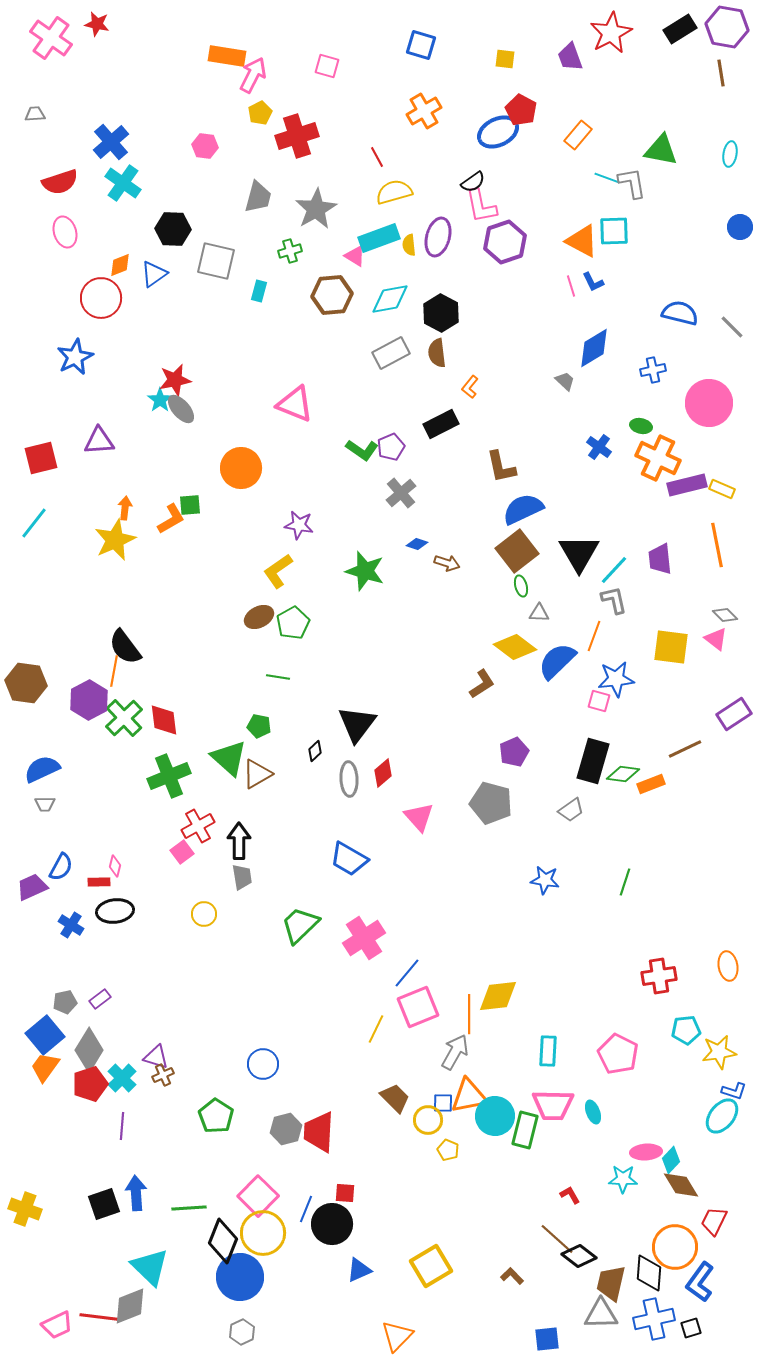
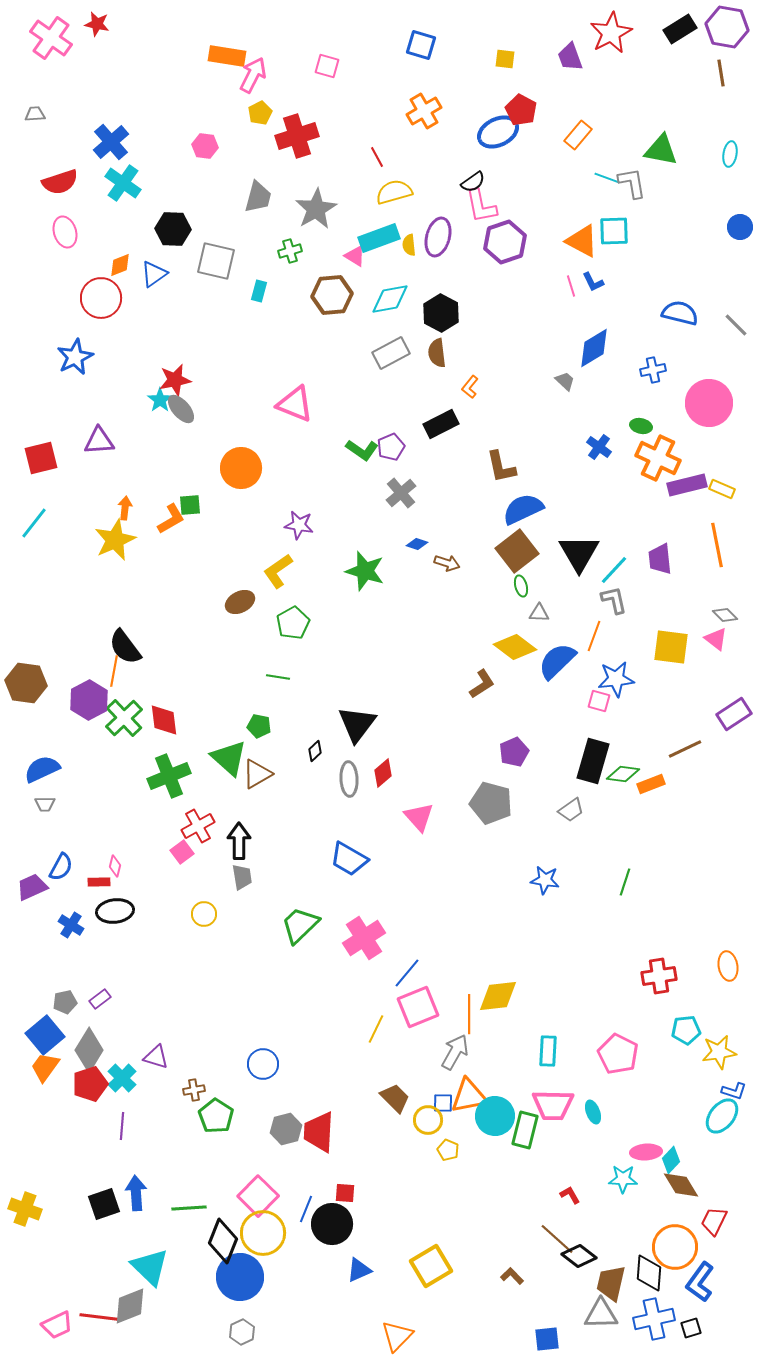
gray line at (732, 327): moved 4 px right, 2 px up
brown ellipse at (259, 617): moved 19 px left, 15 px up
brown cross at (163, 1075): moved 31 px right, 15 px down; rotated 15 degrees clockwise
